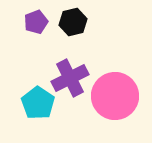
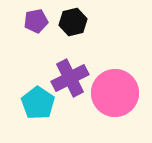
purple pentagon: moved 1 px up; rotated 10 degrees clockwise
pink circle: moved 3 px up
